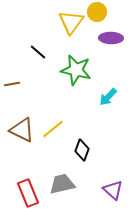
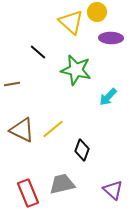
yellow triangle: rotated 24 degrees counterclockwise
